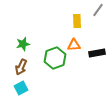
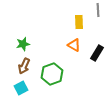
gray line: rotated 40 degrees counterclockwise
yellow rectangle: moved 2 px right, 1 px down
orange triangle: rotated 32 degrees clockwise
black rectangle: rotated 49 degrees counterclockwise
green hexagon: moved 3 px left, 16 px down
brown arrow: moved 3 px right, 1 px up
